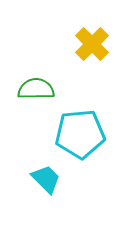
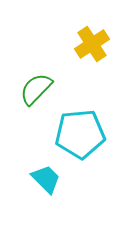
yellow cross: rotated 12 degrees clockwise
green semicircle: rotated 45 degrees counterclockwise
